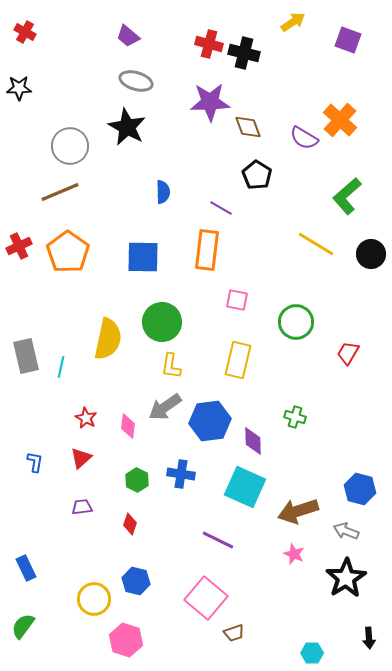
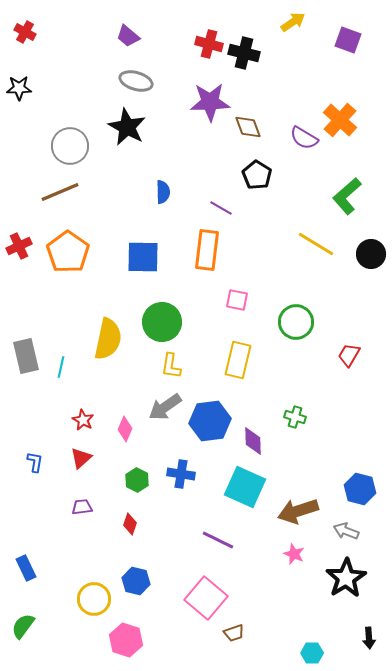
red trapezoid at (348, 353): moved 1 px right, 2 px down
red star at (86, 418): moved 3 px left, 2 px down
pink diamond at (128, 426): moved 3 px left, 3 px down; rotated 15 degrees clockwise
